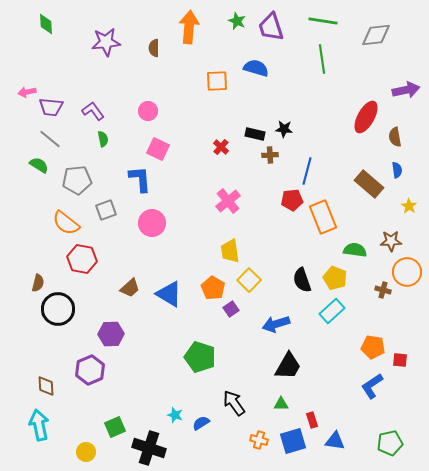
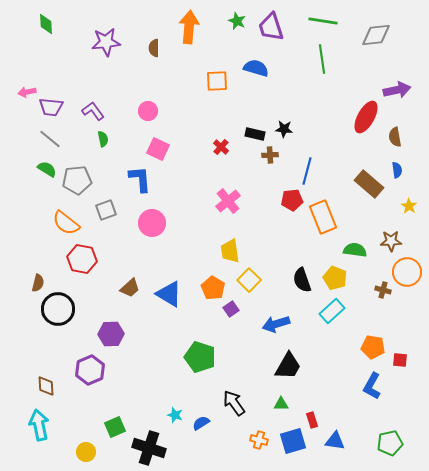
purple arrow at (406, 90): moved 9 px left
green semicircle at (39, 165): moved 8 px right, 4 px down
blue L-shape at (372, 386): rotated 28 degrees counterclockwise
